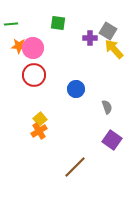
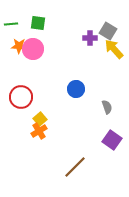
green square: moved 20 px left
pink circle: moved 1 px down
red circle: moved 13 px left, 22 px down
